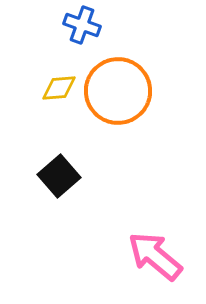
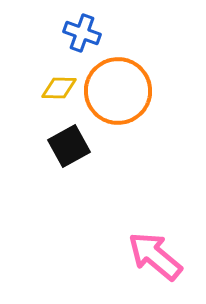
blue cross: moved 8 px down
yellow diamond: rotated 6 degrees clockwise
black square: moved 10 px right, 30 px up; rotated 12 degrees clockwise
